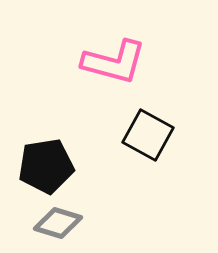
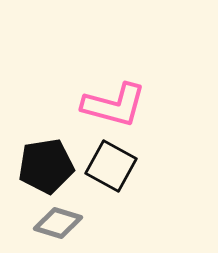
pink L-shape: moved 43 px down
black square: moved 37 px left, 31 px down
